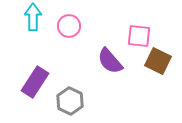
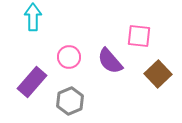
pink circle: moved 31 px down
brown square: moved 13 px down; rotated 20 degrees clockwise
purple rectangle: moved 3 px left; rotated 8 degrees clockwise
gray hexagon: rotated 12 degrees clockwise
